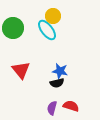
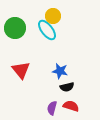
green circle: moved 2 px right
black semicircle: moved 10 px right, 4 px down
